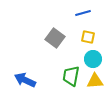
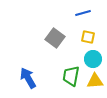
blue arrow: moved 3 px right, 2 px up; rotated 35 degrees clockwise
